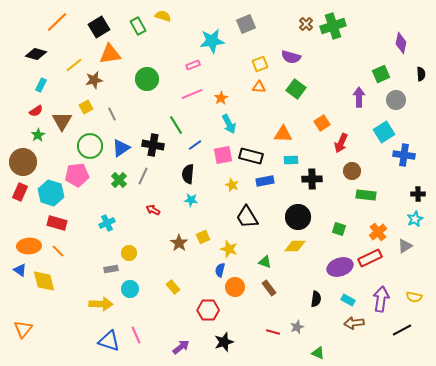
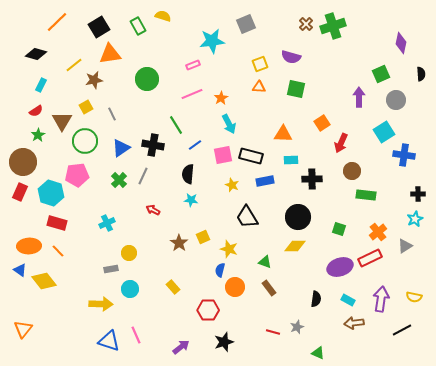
green square at (296, 89): rotated 24 degrees counterclockwise
green circle at (90, 146): moved 5 px left, 5 px up
yellow diamond at (44, 281): rotated 25 degrees counterclockwise
